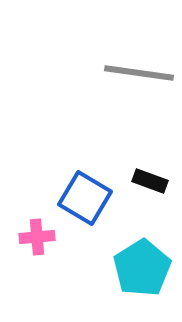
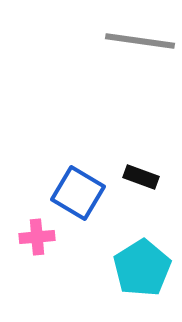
gray line: moved 1 px right, 32 px up
black rectangle: moved 9 px left, 4 px up
blue square: moved 7 px left, 5 px up
